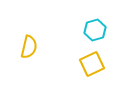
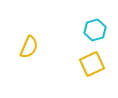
yellow semicircle: rotated 10 degrees clockwise
